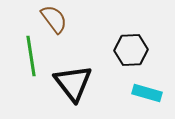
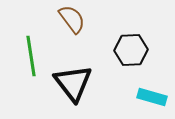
brown semicircle: moved 18 px right
cyan rectangle: moved 5 px right, 4 px down
